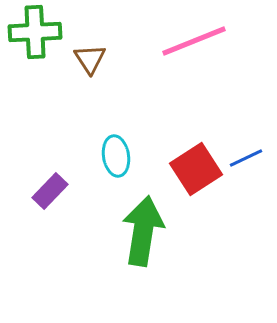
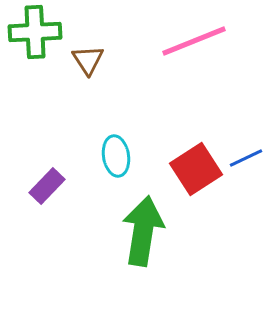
brown triangle: moved 2 px left, 1 px down
purple rectangle: moved 3 px left, 5 px up
